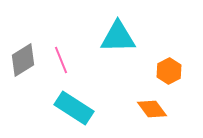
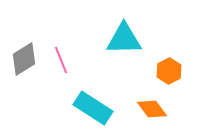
cyan triangle: moved 6 px right, 2 px down
gray diamond: moved 1 px right, 1 px up
cyan rectangle: moved 19 px right
